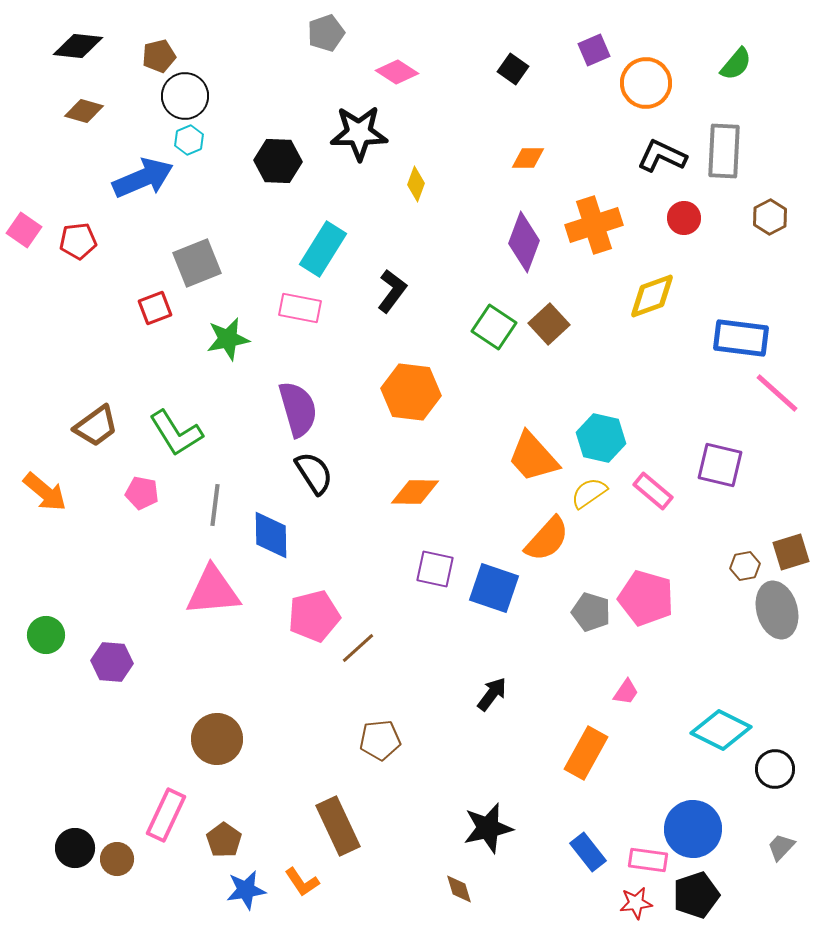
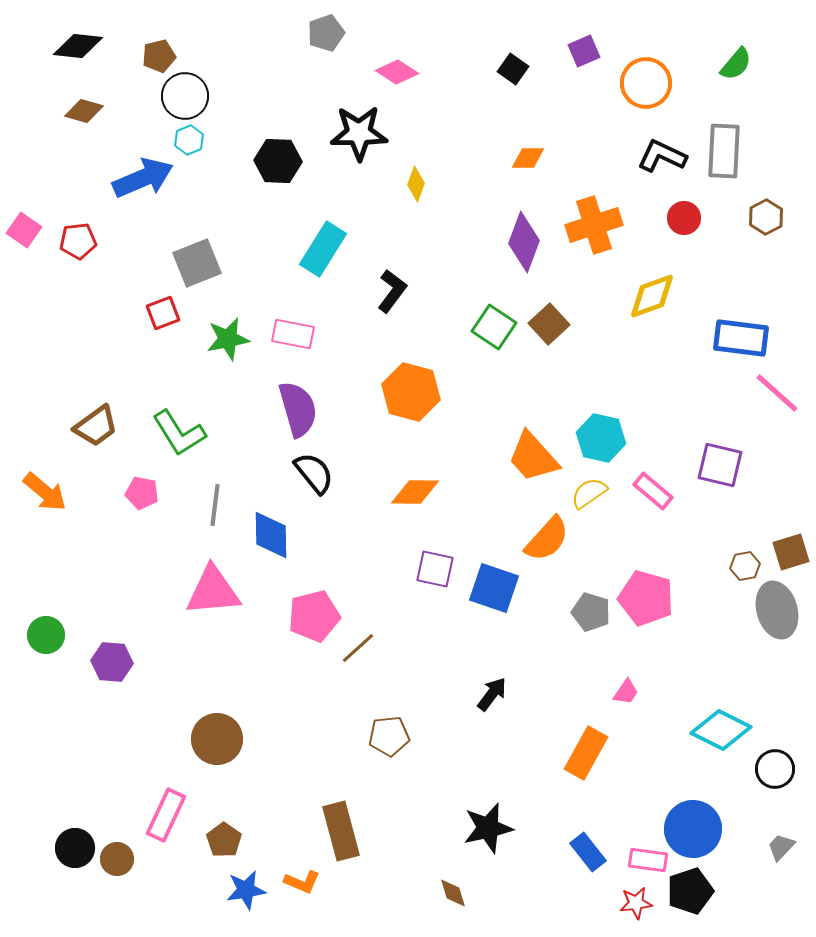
purple square at (594, 50): moved 10 px left, 1 px down
brown hexagon at (770, 217): moved 4 px left
red square at (155, 308): moved 8 px right, 5 px down
pink rectangle at (300, 308): moved 7 px left, 26 px down
orange hexagon at (411, 392): rotated 8 degrees clockwise
green L-shape at (176, 433): moved 3 px right
black semicircle at (314, 473): rotated 6 degrees counterclockwise
brown pentagon at (380, 740): moved 9 px right, 4 px up
brown rectangle at (338, 826): moved 3 px right, 5 px down; rotated 10 degrees clockwise
orange L-shape at (302, 882): rotated 33 degrees counterclockwise
brown diamond at (459, 889): moved 6 px left, 4 px down
black pentagon at (696, 895): moved 6 px left, 4 px up
